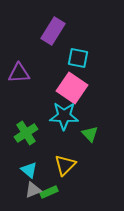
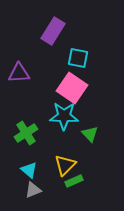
green rectangle: moved 25 px right, 11 px up
